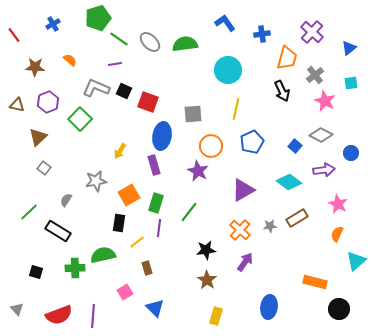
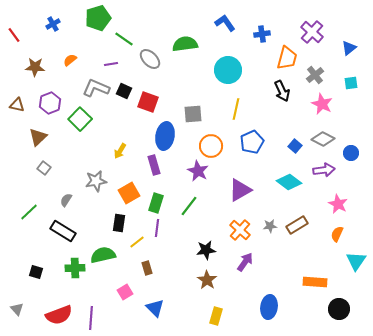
green line at (119, 39): moved 5 px right
gray ellipse at (150, 42): moved 17 px down
orange semicircle at (70, 60): rotated 80 degrees counterclockwise
purple line at (115, 64): moved 4 px left
pink star at (325, 101): moved 3 px left, 3 px down
purple hexagon at (48, 102): moved 2 px right, 1 px down
gray diamond at (321, 135): moved 2 px right, 4 px down
blue ellipse at (162, 136): moved 3 px right
purple triangle at (243, 190): moved 3 px left
orange square at (129, 195): moved 2 px up
green line at (189, 212): moved 6 px up
brown rectangle at (297, 218): moved 7 px down
purple line at (159, 228): moved 2 px left
black rectangle at (58, 231): moved 5 px right
cyan triangle at (356, 261): rotated 15 degrees counterclockwise
orange rectangle at (315, 282): rotated 10 degrees counterclockwise
purple line at (93, 316): moved 2 px left, 2 px down
